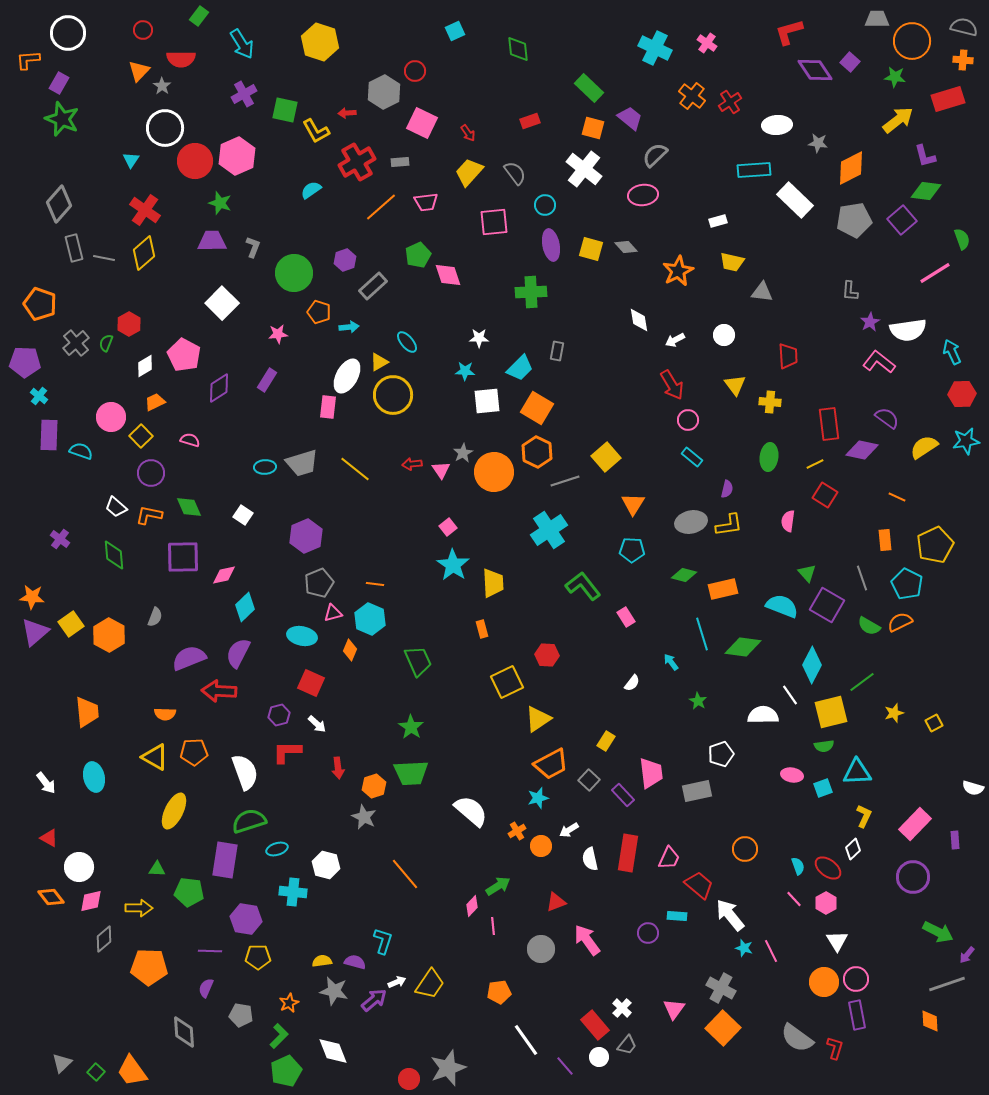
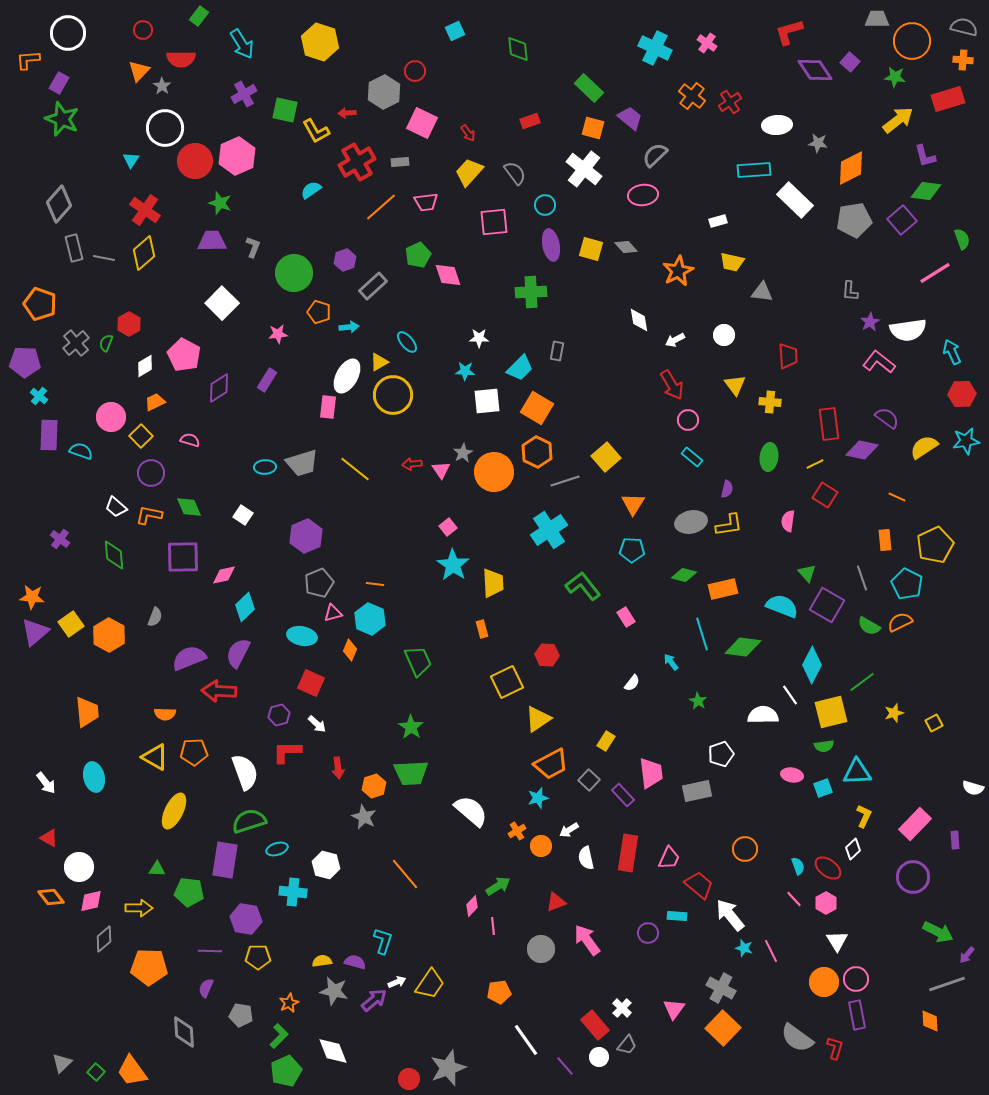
white semicircle at (590, 859): moved 4 px left, 1 px up
